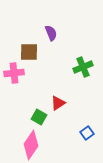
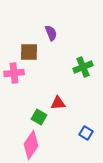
red triangle: rotated 28 degrees clockwise
blue square: moved 1 px left; rotated 24 degrees counterclockwise
